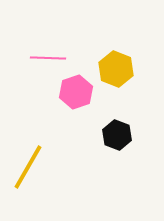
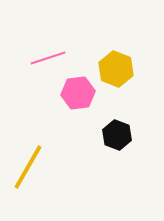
pink line: rotated 20 degrees counterclockwise
pink hexagon: moved 2 px right, 1 px down; rotated 12 degrees clockwise
